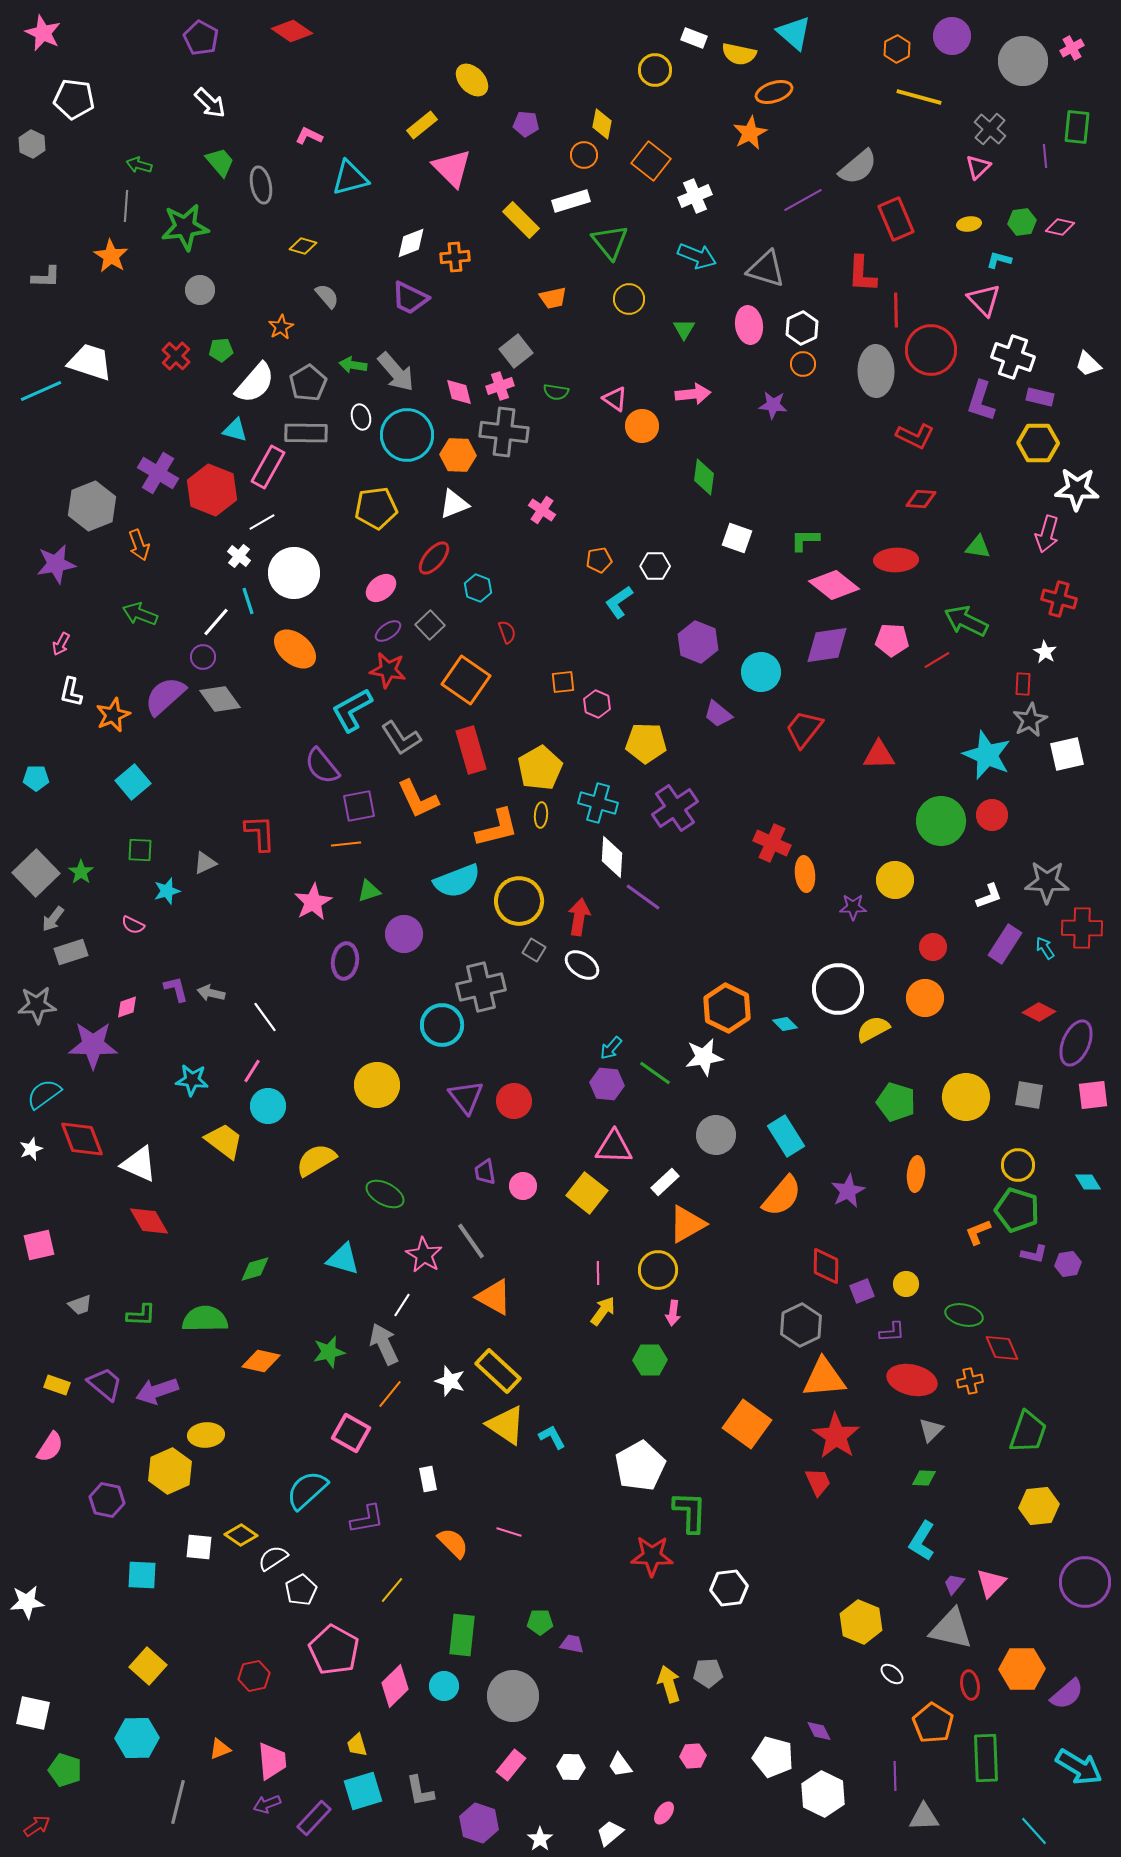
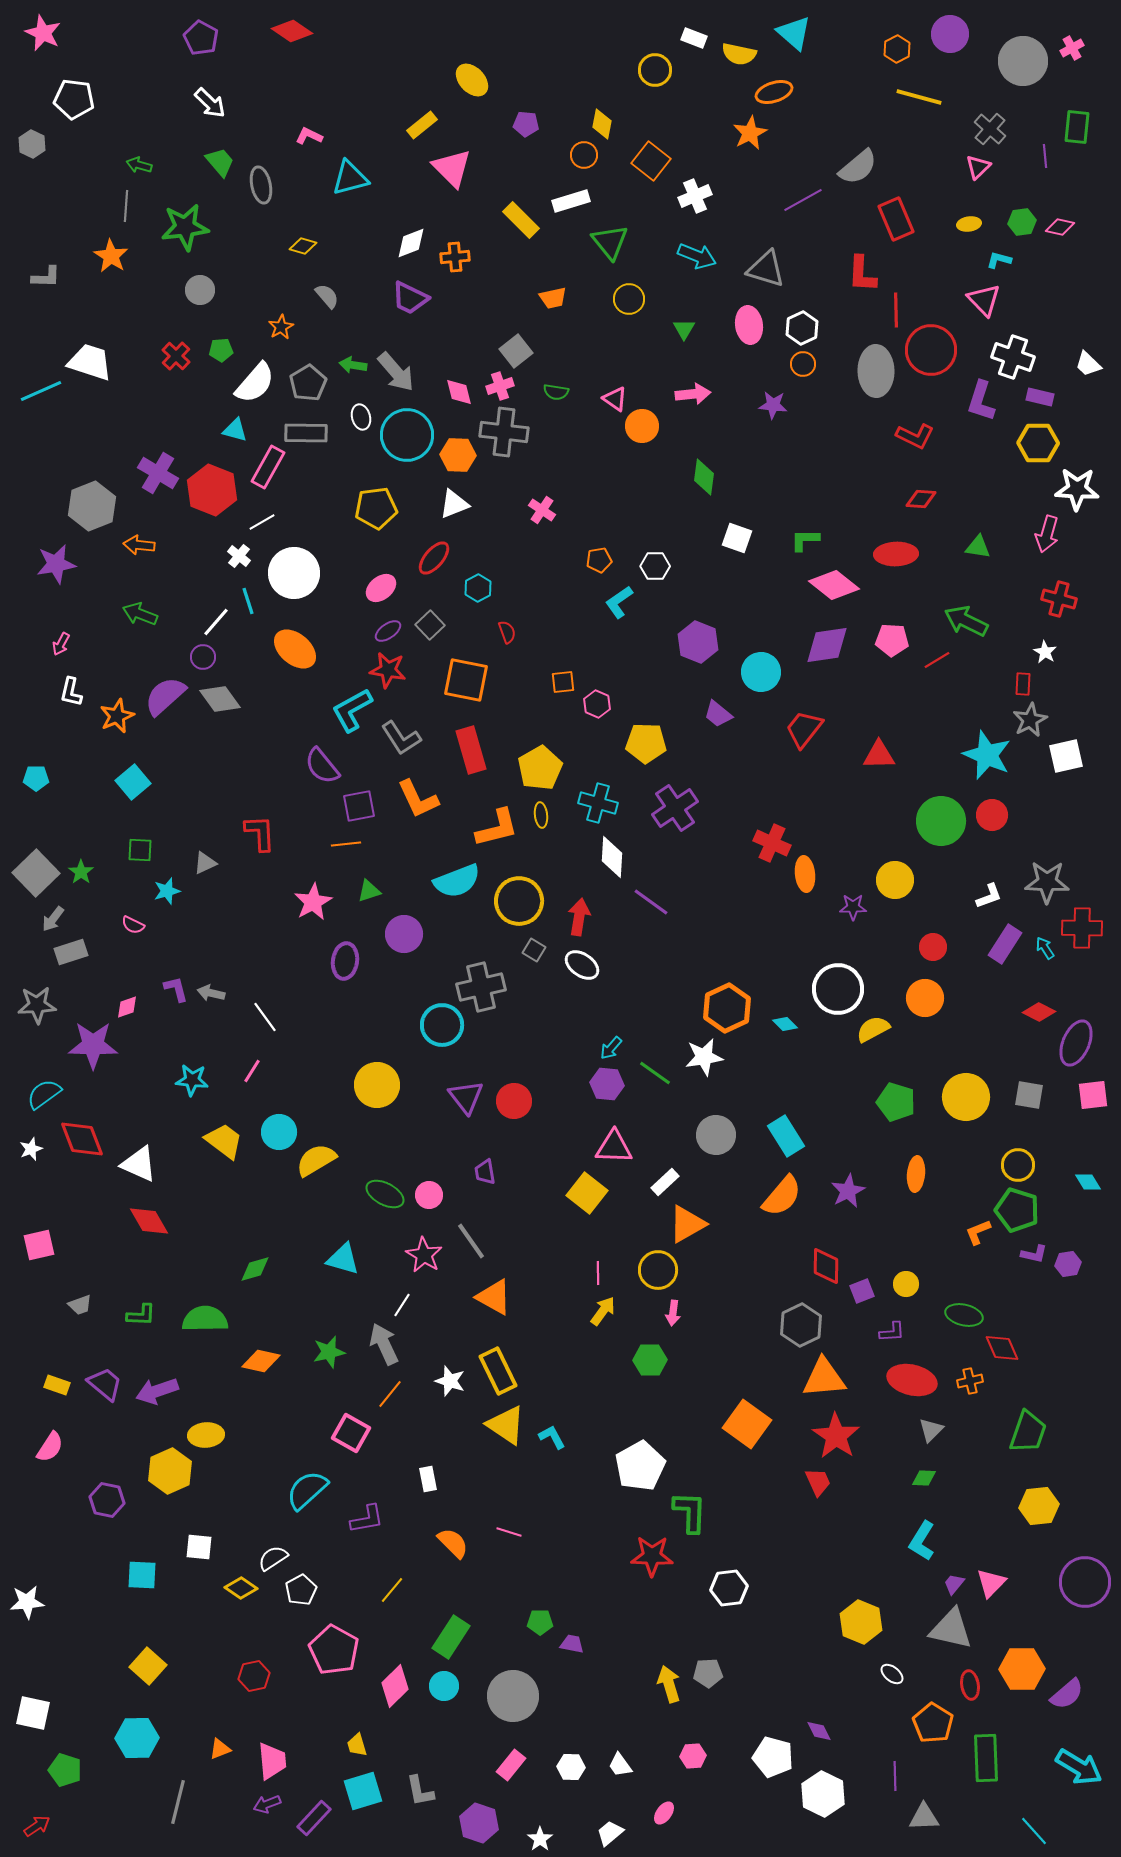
purple circle at (952, 36): moved 2 px left, 2 px up
orange arrow at (139, 545): rotated 116 degrees clockwise
red ellipse at (896, 560): moved 6 px up
cyan hexagon at (478, 588): rotated 12 degrees clockwise
orange square at (466, 680): rotated 24 degrees counterclockwise
orange star at (113, 715): moved 4 px right, 1 px down
white square at (1067, 754): moved 1 px left, 2 px down
yellow ellipse at (541, 815): rotated 10 degrees counterclockwise
purple line at (643, 897): moved 8 px right, 5 px down
orange hexagon at (727, 1008): rotated 9 degrees clockwise
cyan circle at (268, 1106): moved 11 px right, 26 px down
pink circle at (523, 1186): moved 94 px left, 9 px down
yellow rectangle at (498, 1371): rotated 21 degrees clockwise
yellow diamond at (241, 1535): moved 53 px down
green rectangle at (462, 1635): moved 11 px left, 2 px down; rotated 27 degrees clockwise
